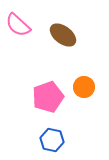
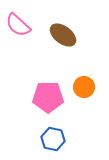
pink pentagon: rotated 20 degrees clockwise
blue hexagon: moved 1 px right, 1 px up
